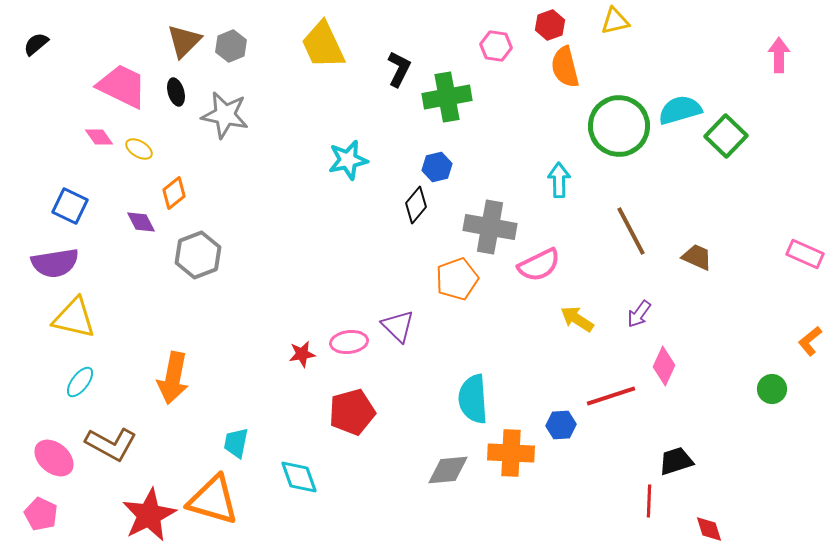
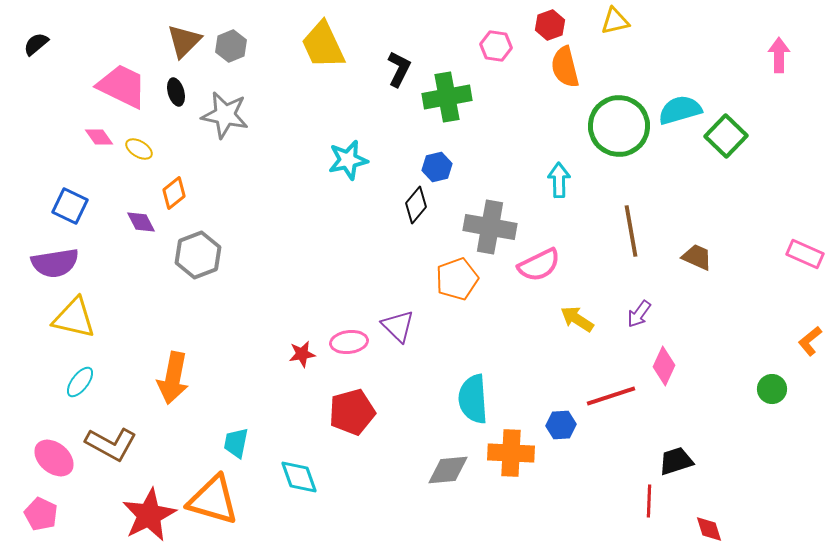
brown line at (631, 231): rotated 18 degrees clockwise
